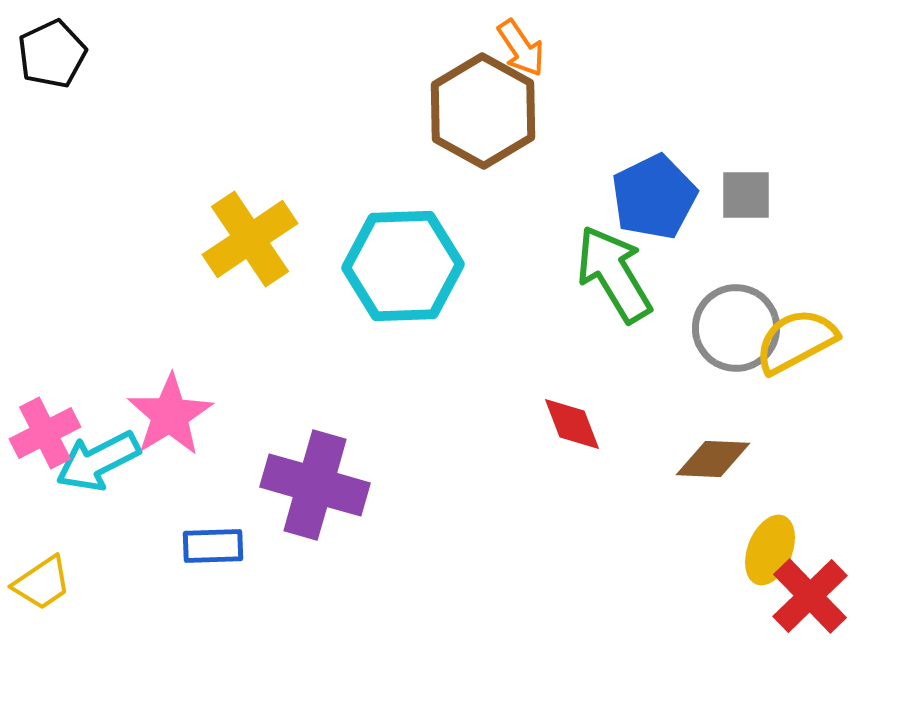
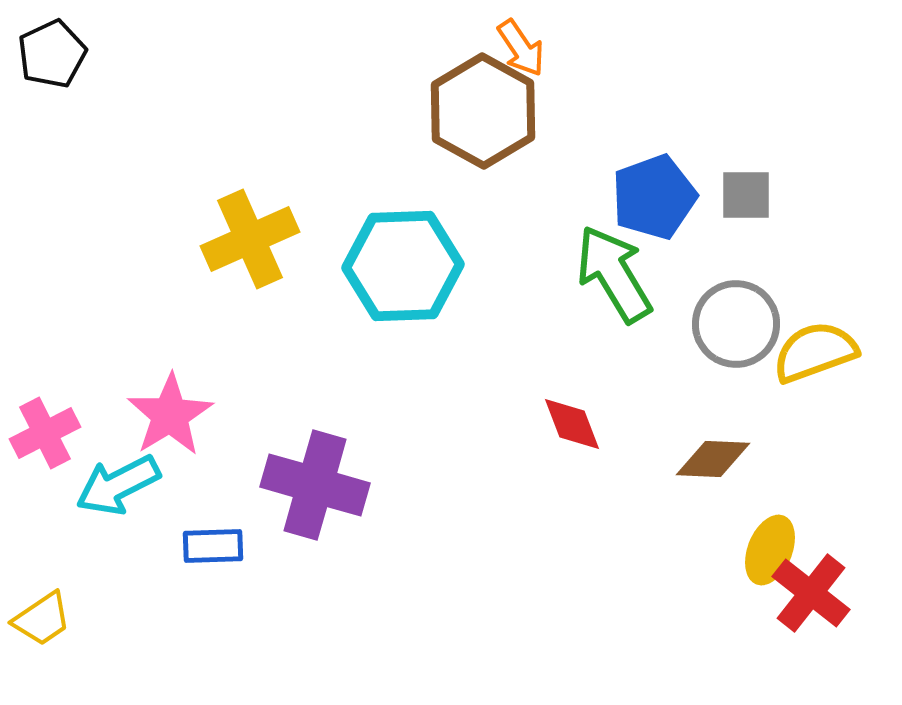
blue pentagon: rotated 6 degrees clockwise
yellow cross: rotated 10 degrees clockwise
gray circle: moved 4 px up
yellow semicircle: moved 19 px right, 11 px down; rotated 8 degrees clockwise
cyan arrow: moved 20 px right, 24 px down
yellow trapezoid: moved 36 px down
red cross: moved 1 px right, 3 px up; rotated 8 degrees counterclockwise
